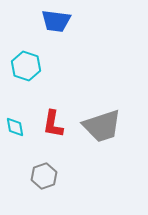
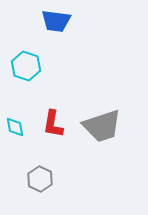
gray hexagon: moved 4 px left, 3 px down; rotated 15 degrees counterclockwise
